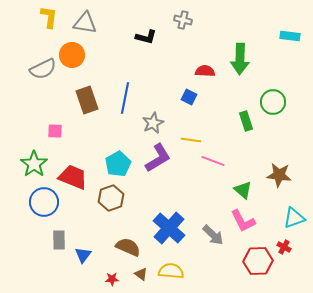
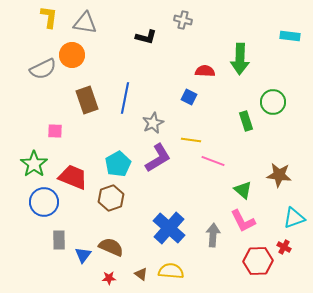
gray arrow: rotated 130 degrees counterclockwise
brown semicircle: moved 17 px left
red star: moved 3 px left, 1 px up
